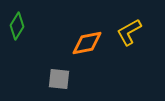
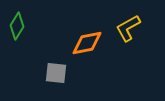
yellow L-shape: moved 1 px left, 4 px up
gray square: moved 3 px left, 6 px up
